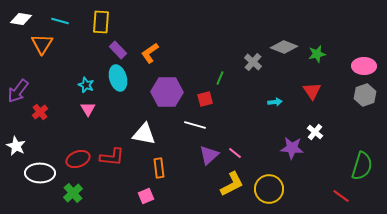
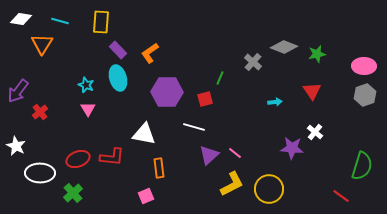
white line: moved 1 px left, 2 px down
